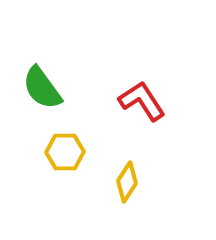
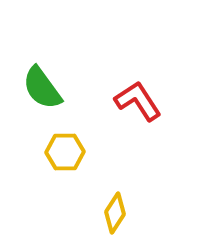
red L-shape: moved 4 px left
yellow diamond: moved 12 px left, 31 px down
